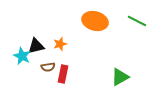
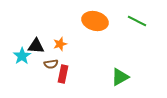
black triangle: rotated 18 degrees clockwise
cyan star: rotated 12 degrees clockwise
brown semicircle: moved 3 px right, 3 px up
